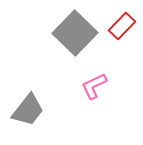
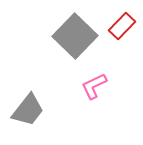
gray square: moved 3 px down
